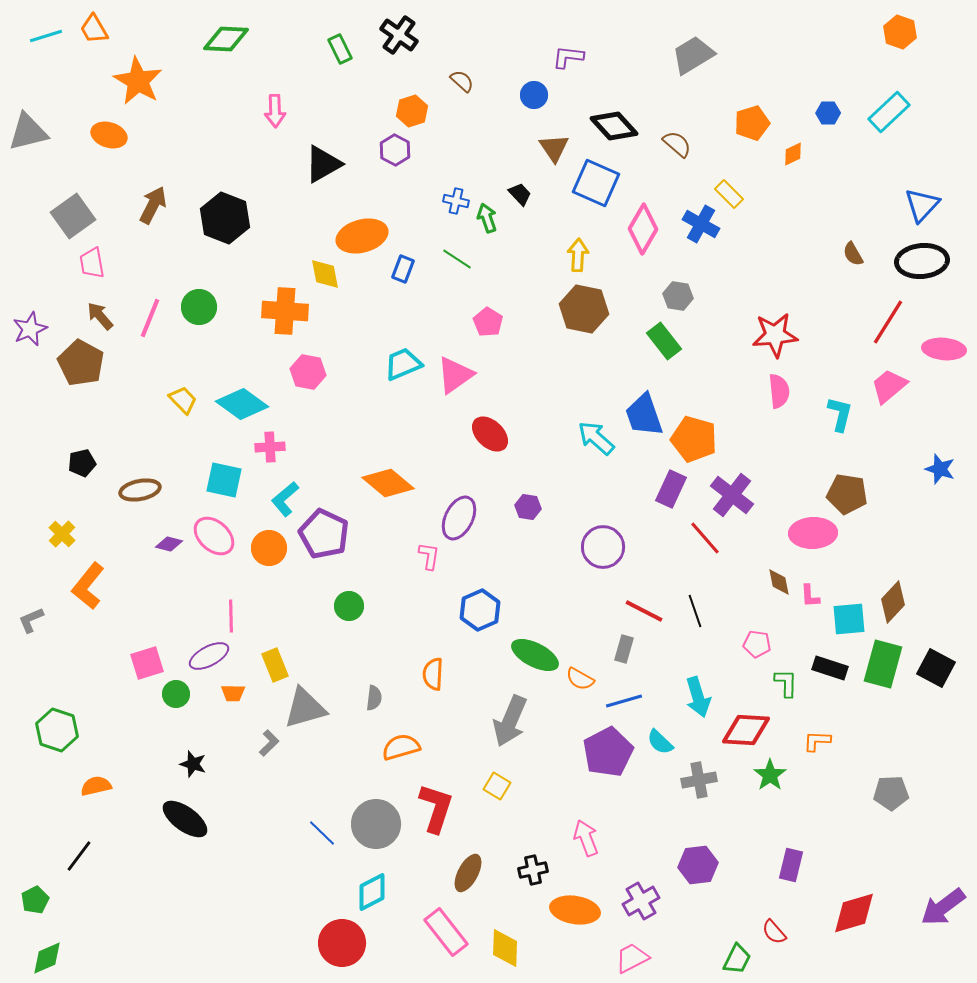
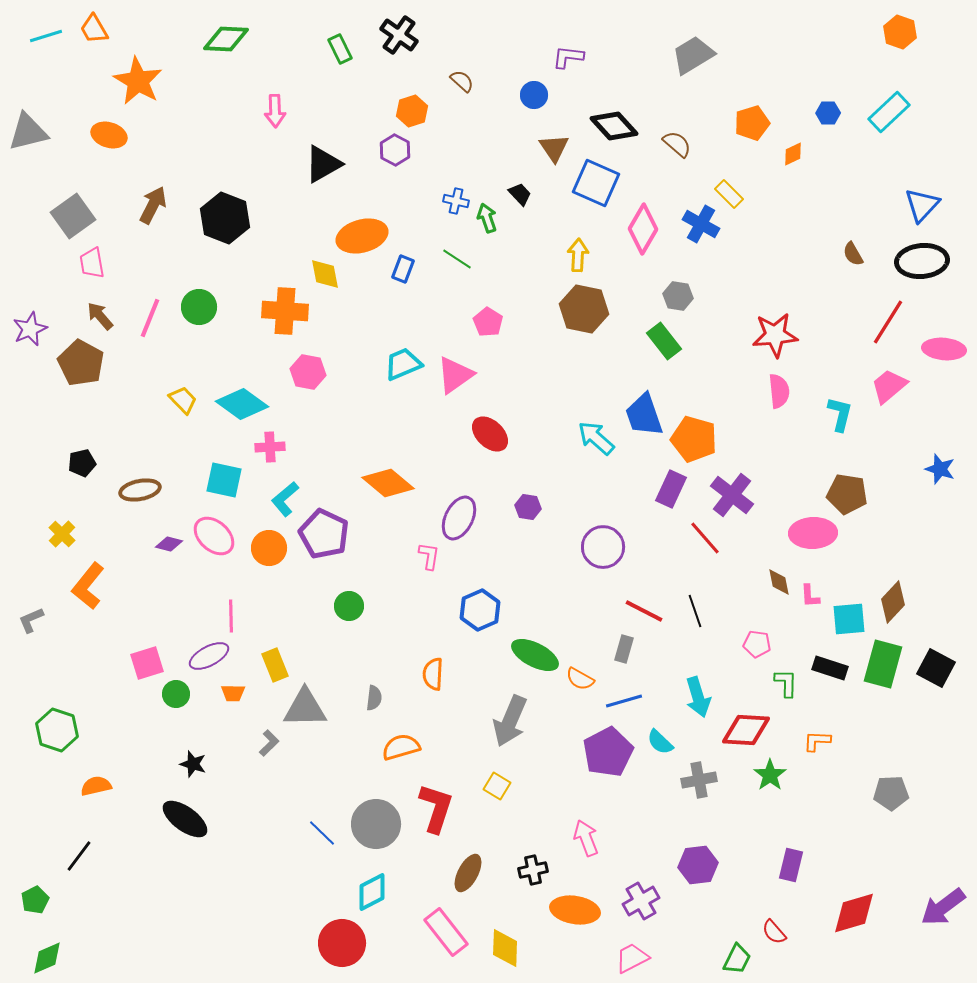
gray triangle at (305, 708): rotated 15 degrees clockwise
